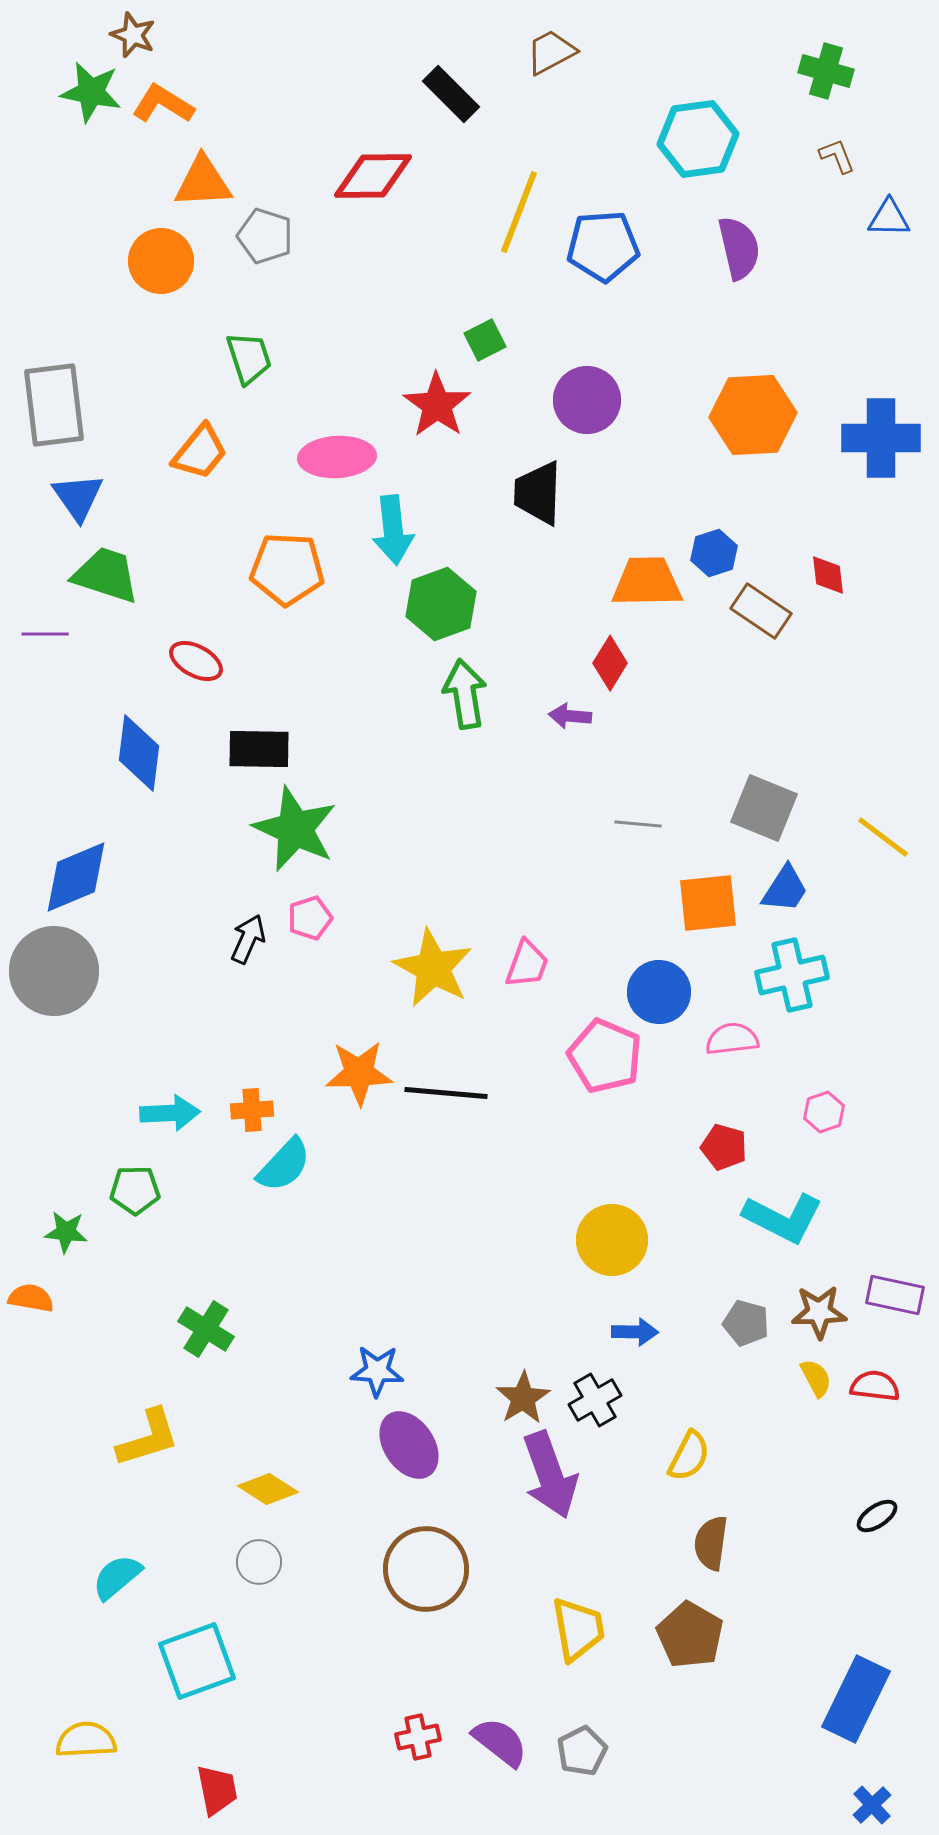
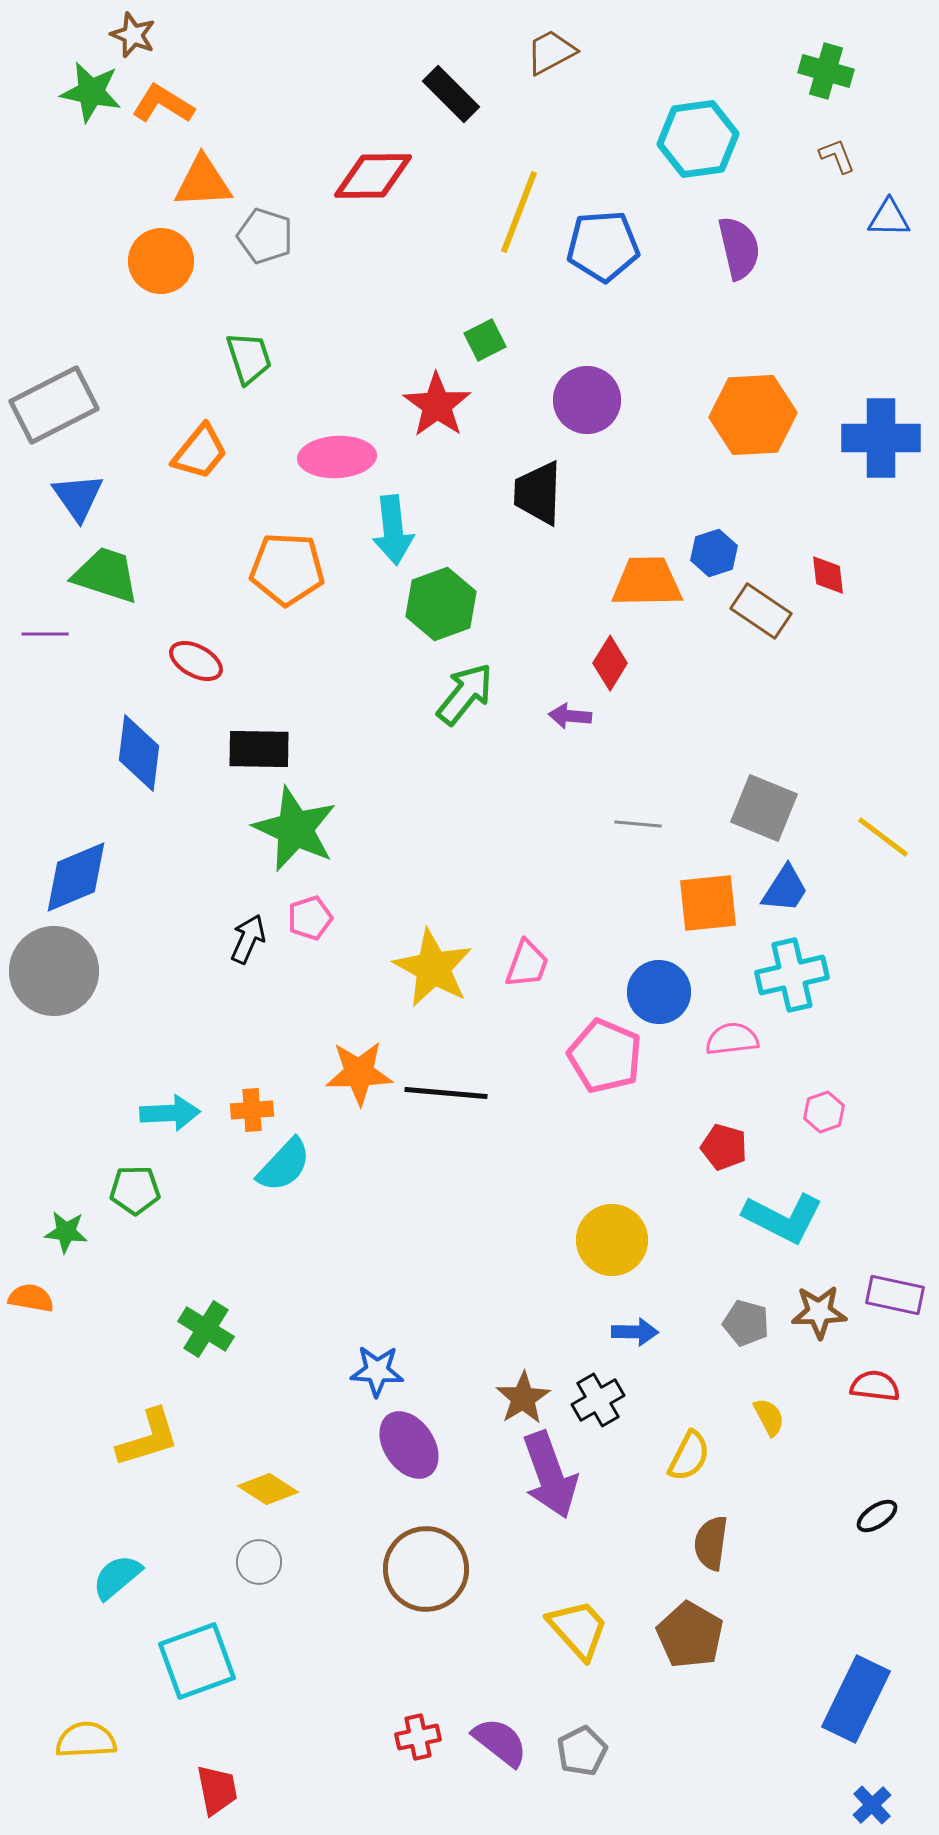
gray rectangle at (54, 405): rotated 70 degrees clockwise
green arrow at (465, 694): rotated 48 degrees clockwise
yellow semicircle at (816, 1378): moved 47 px left, 39 px down
black cross at (595, 1400): moved 3 px right
yellow trapezoid at (578, 1629): rotated 32 degrees counterclockwise
